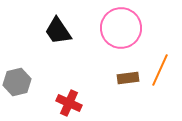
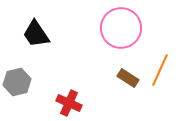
black trapezoid: moved 22 px left, 3 px down
brown rectangle: rotated 40 degrees clockwise
